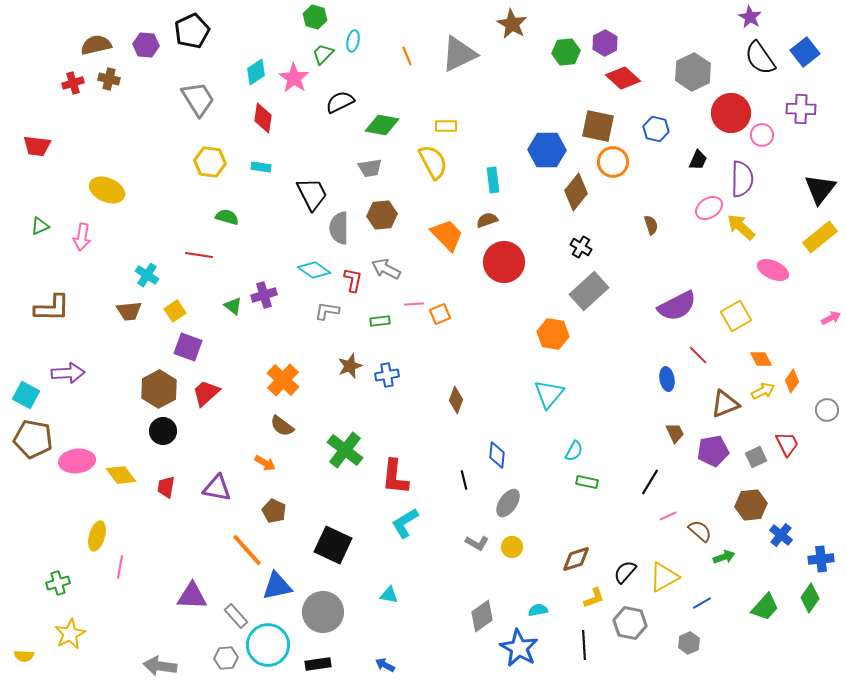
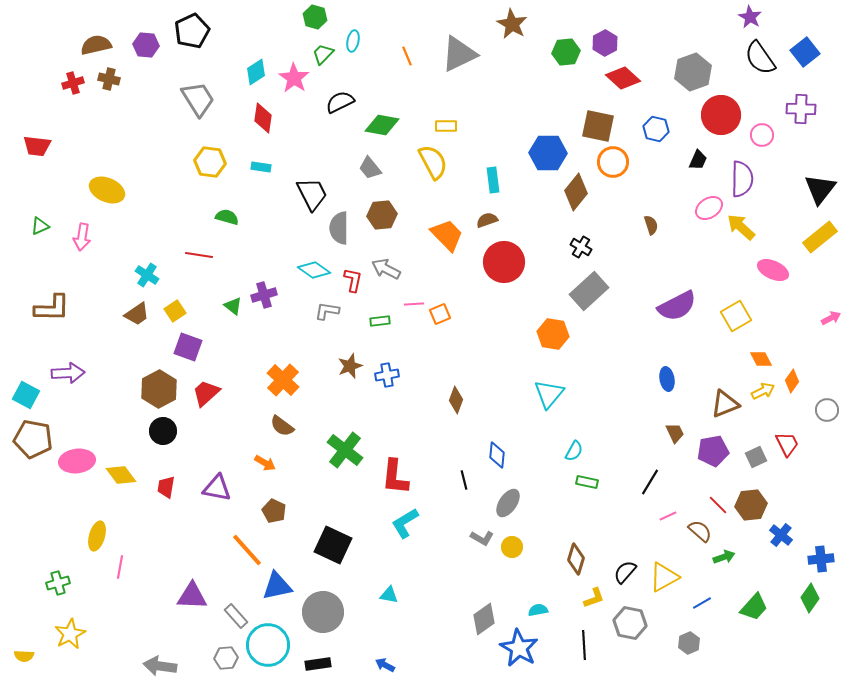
gray hexagon at (693, 72): rotated 6 degrees clockwise
red circle at (731, 113): moved 10 px left, 2 px down
blue hexagon at (547, 150): moved 1 px right, 3 px down
gray trapezoid at (370, 168): rotated 60 degrees clockwise
brown trapezoid at (129, 311): moved 8 px right, 3 px down; rotated 28 degrees counterclockwise
red line at (698, 355): moved 20 px right, 150 px down
gray L-shape at (477, 543): moved 5 px right, 5 px up
brown diamond at (576, 559): rotated 56 degrees counterclockwise
green trapezoid at (765, 607): moved 11 px left
gray diamond at (482, 616): moved 2 px right, 3 px down
